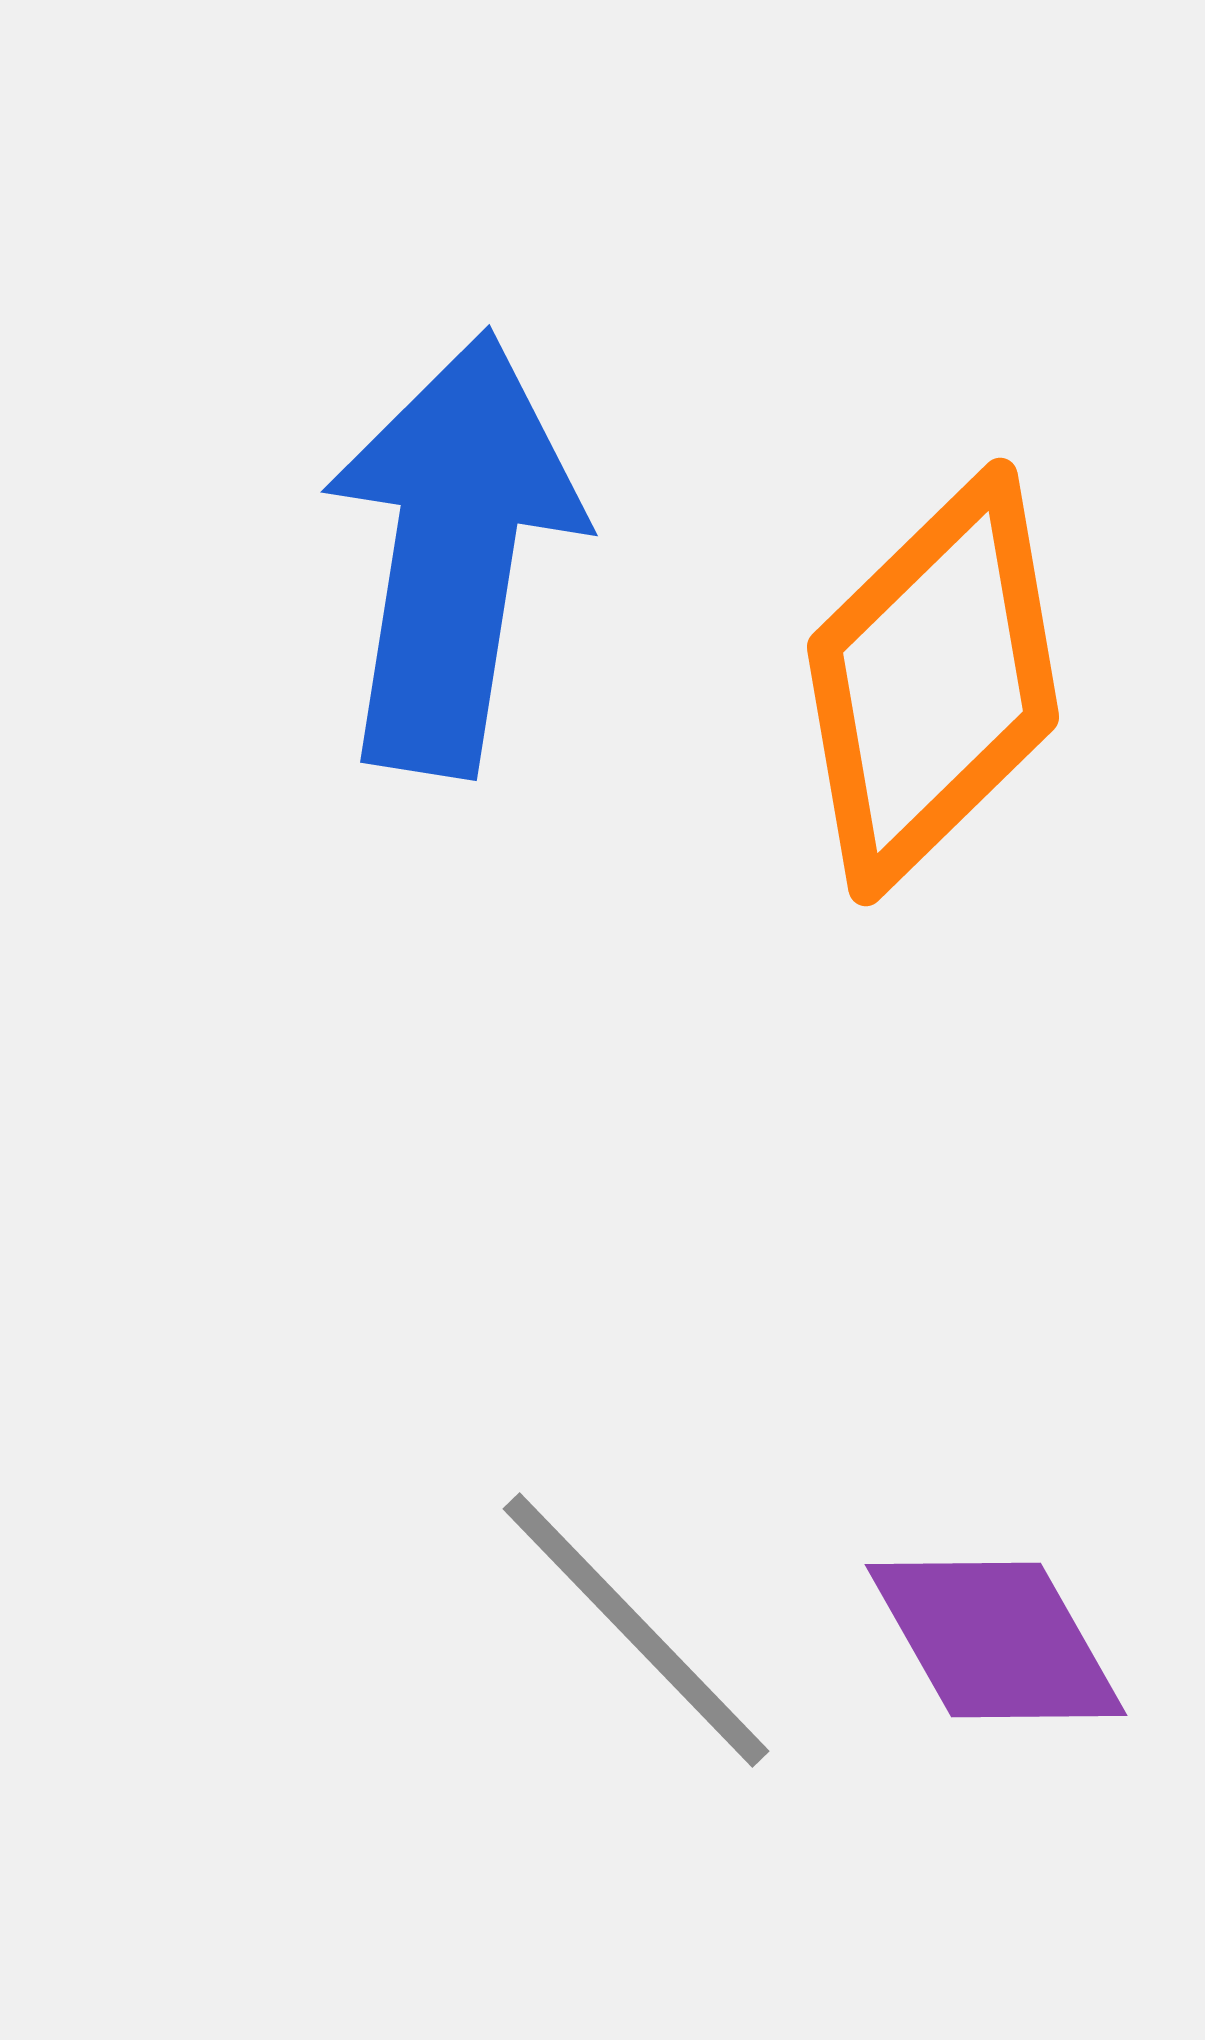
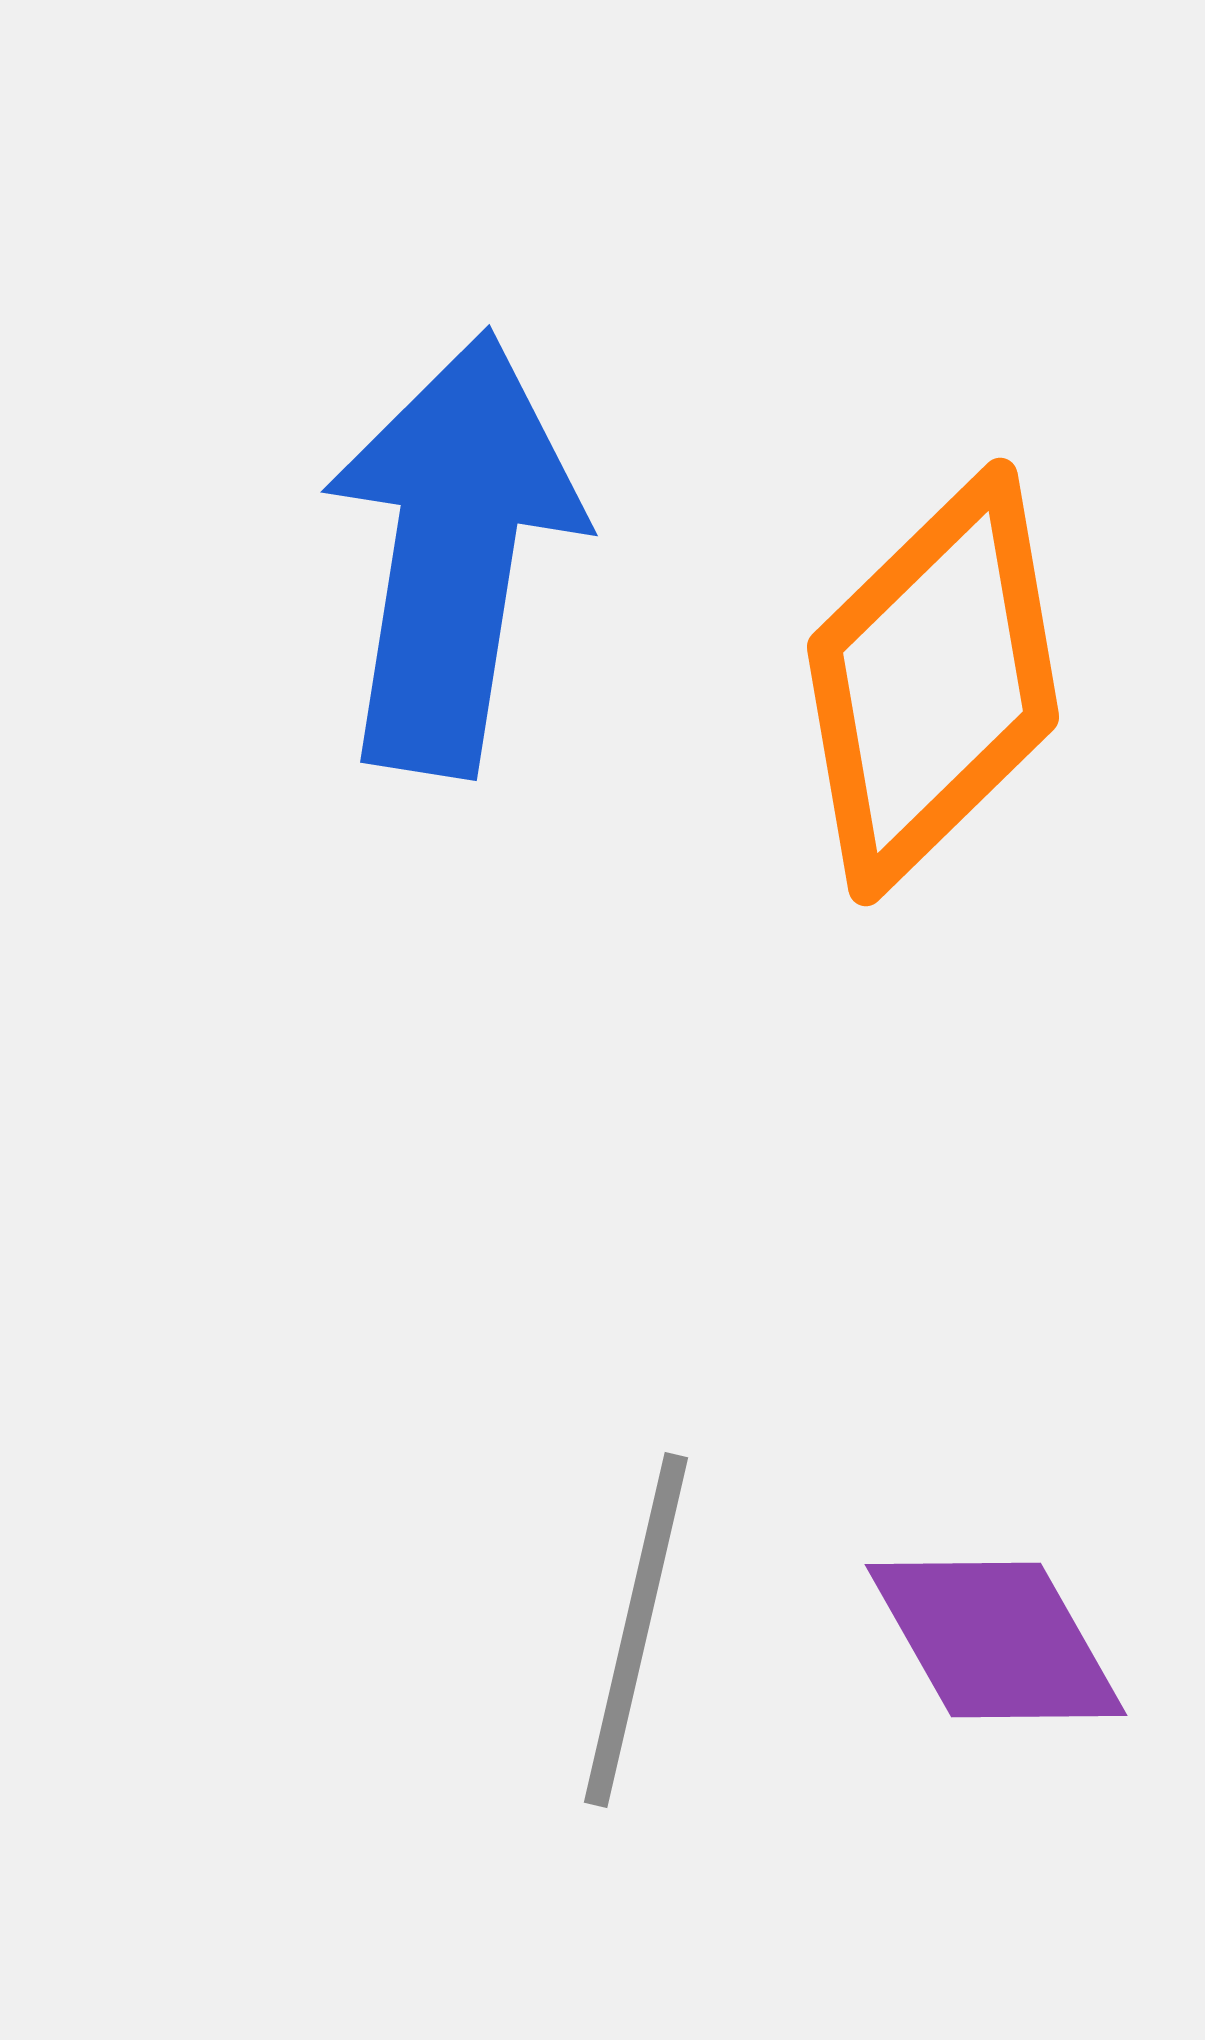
gray line: rotated 57 degrees clockwise
